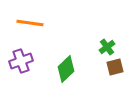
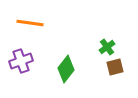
green diamond: rotated 8 degrees counterclockwise
